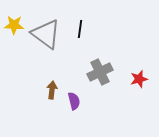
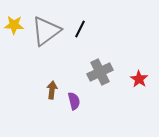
black line: rotated 18 degrees clockwise
gray triangle: moved 3 px up; rotated 48 degrees clockwise
red star: rotated 24 degrees counterclockwise
